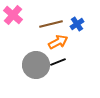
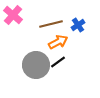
blue cross: moved 1 px right, 1 px down
black line: rotated 14 degrees counterclockwise
